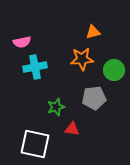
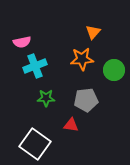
orange triangle: rotated 35 degrees counterclockwise
cyan cross: moved 1 px up; rotated 10 degrees counterclockwise
gray pentagon: moved 8 px left, 2 px down
green star: moved 10 px left, 9 px up; rotated 18 degrees clockwise
red triangle: moved 1 px left, 4 px up
white square: rotated 24 degrees clockwise
